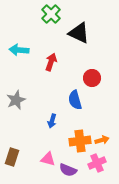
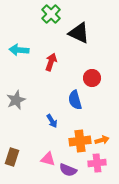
blue arrow: rotated 48 degrees counterclockwise
pink cross: rotated 18 degrees clockwise
